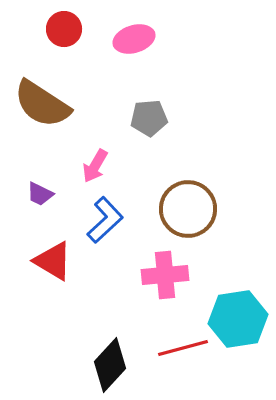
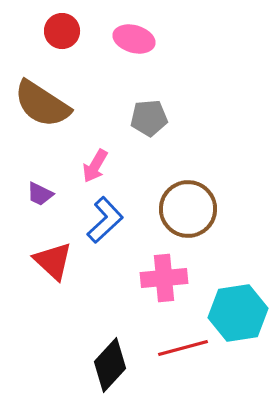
red circle: moved 2 px left, 2 px down
pink ellipse: rotated 33 degrees clockwise
red triangle: rotated 12 degrees clockwise
pink cross: moved 1 px left, 3 px down
cyan hexagon: moved 6 px up
